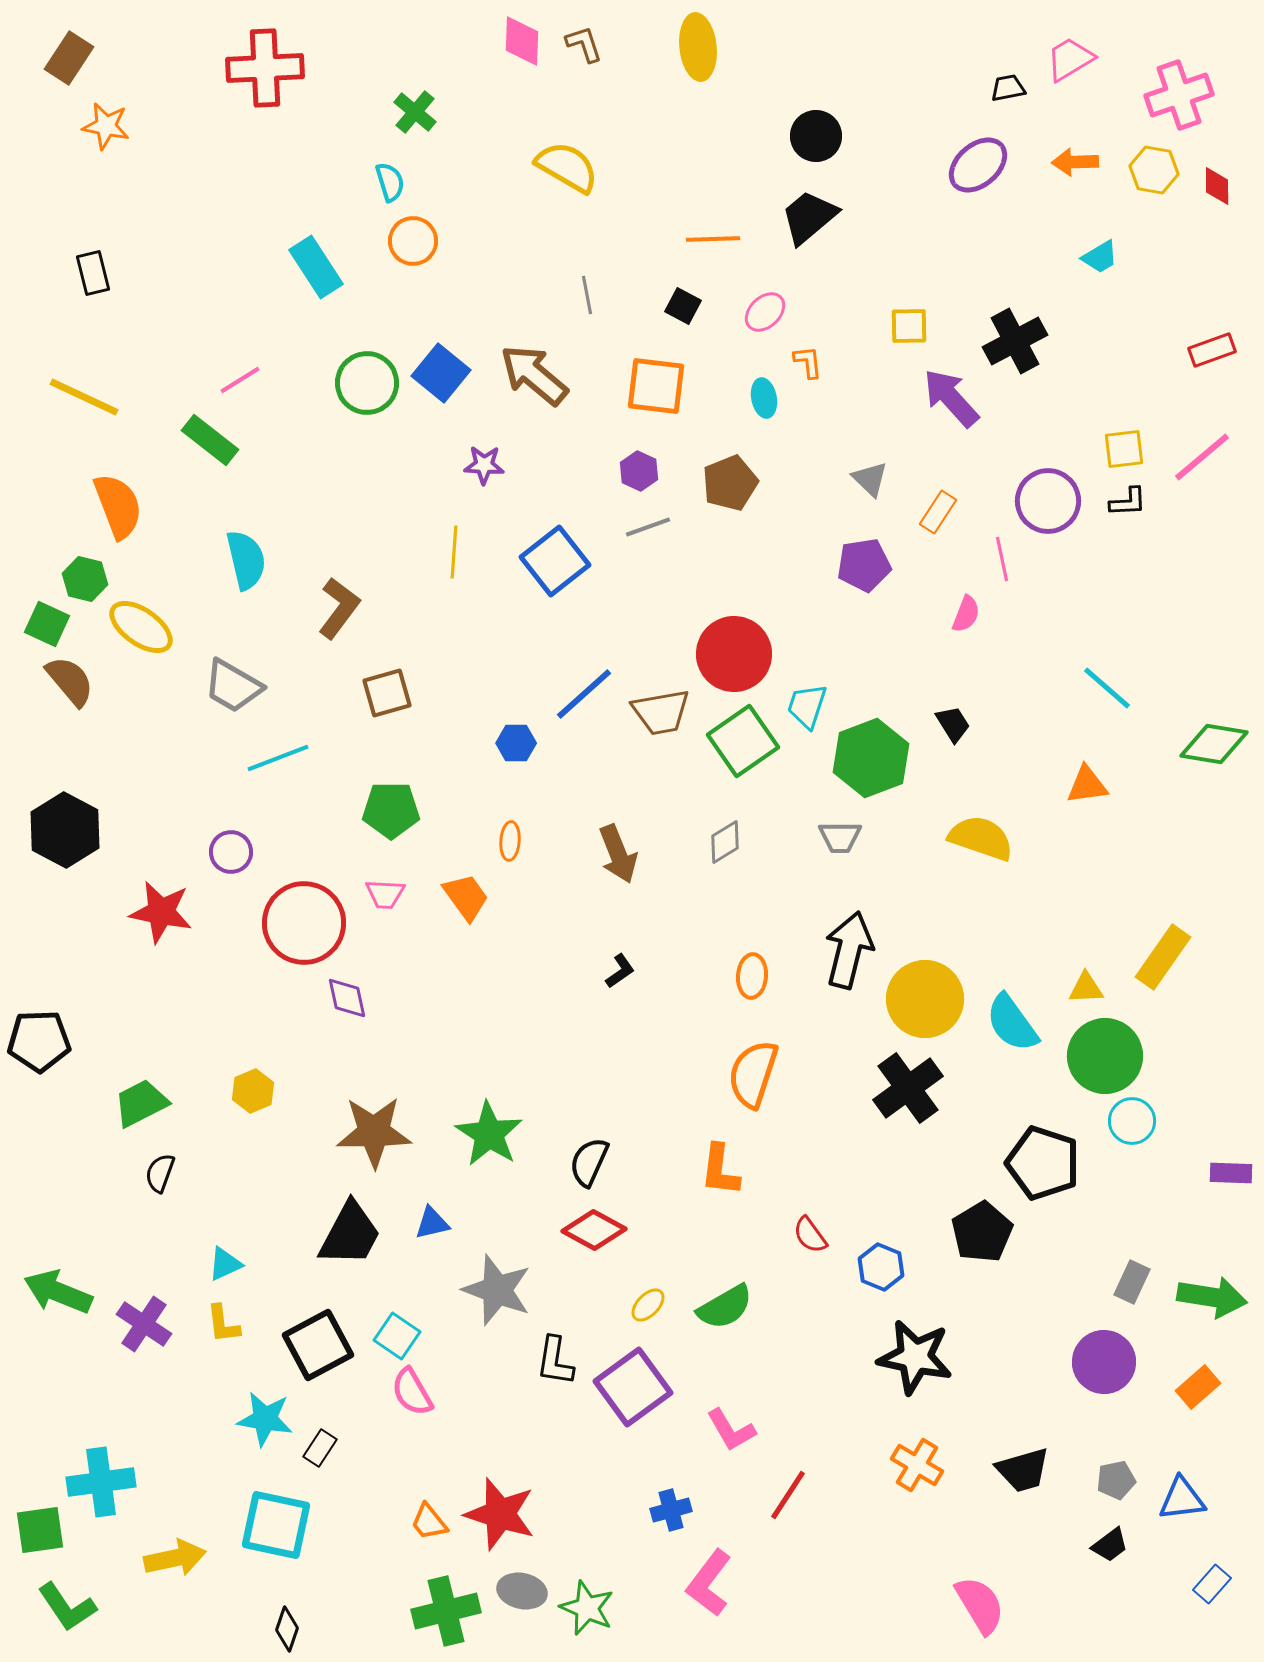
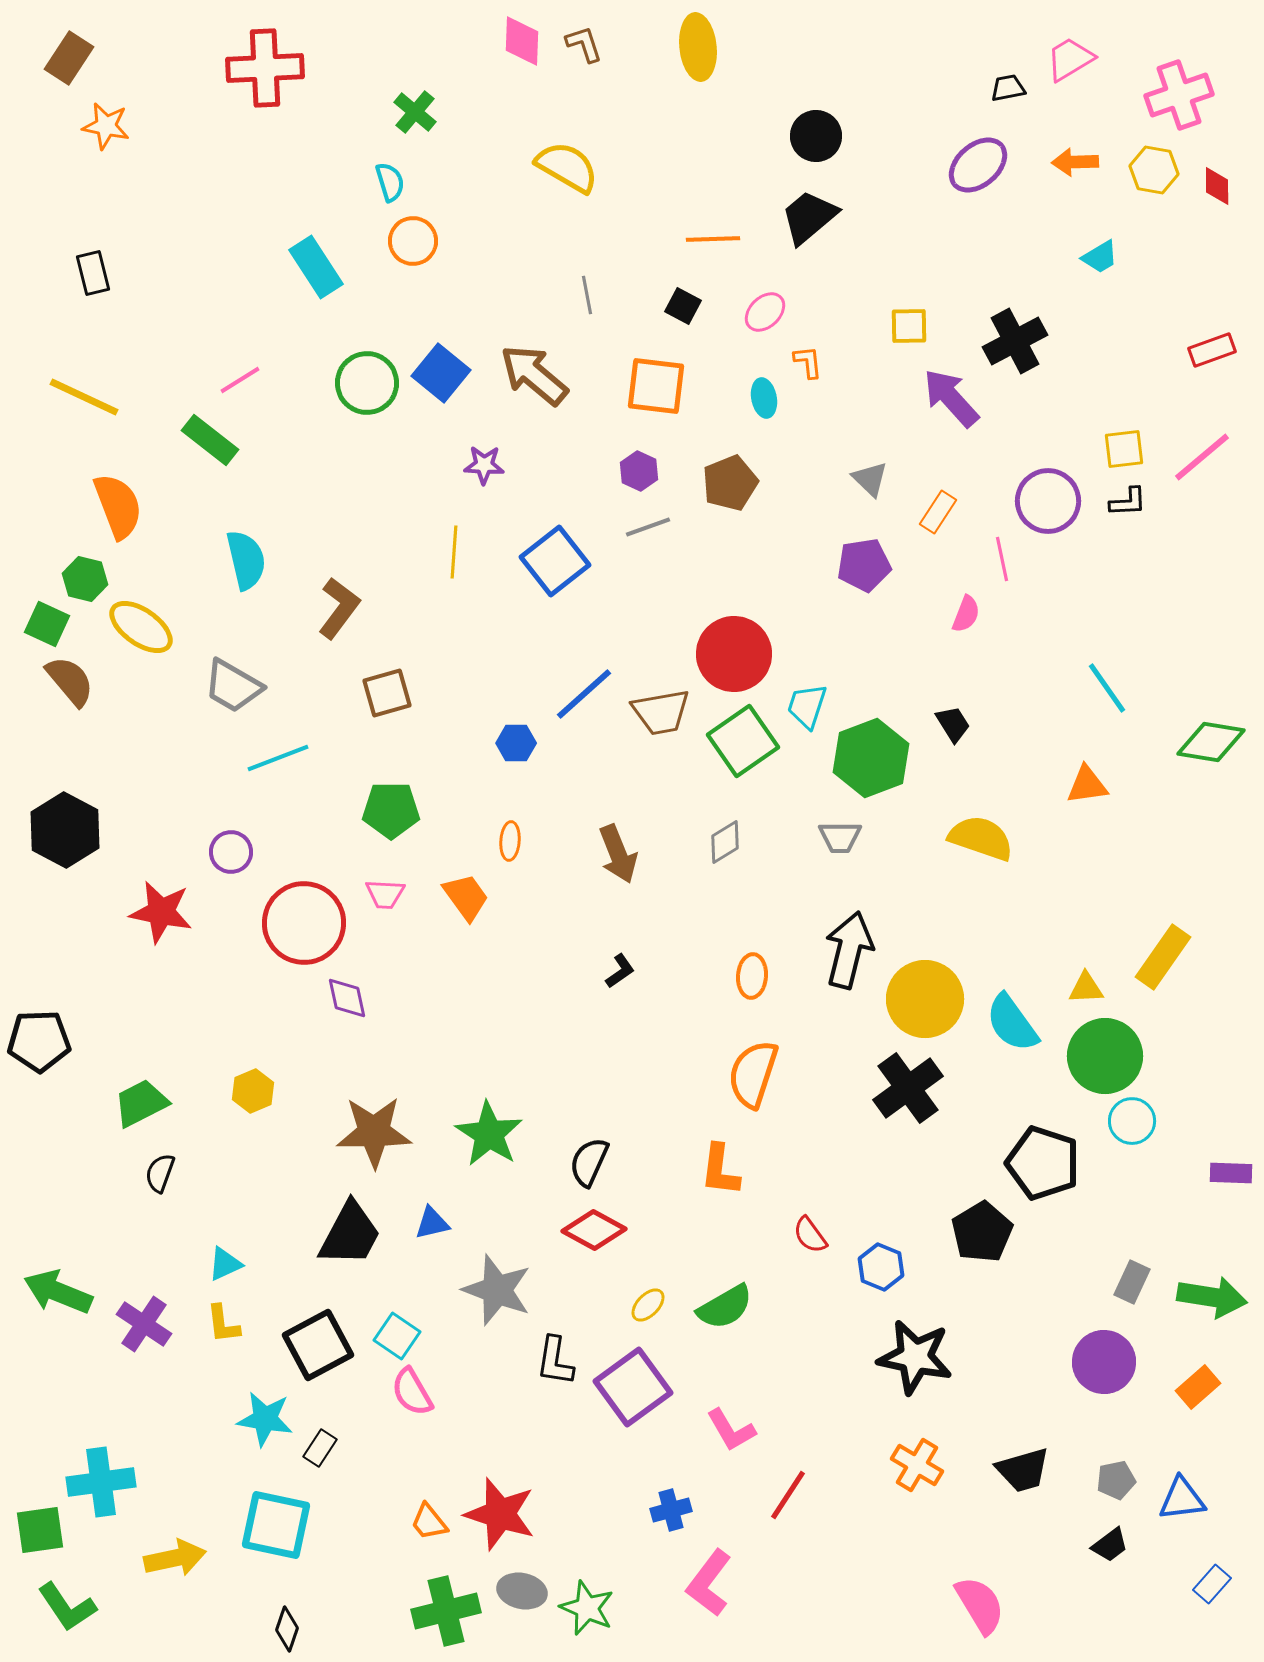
cyan line at (1107, 688): rotated 14 degrees clockwise
green diamond at (1214, 744): moved 3 px left, 2 px up
